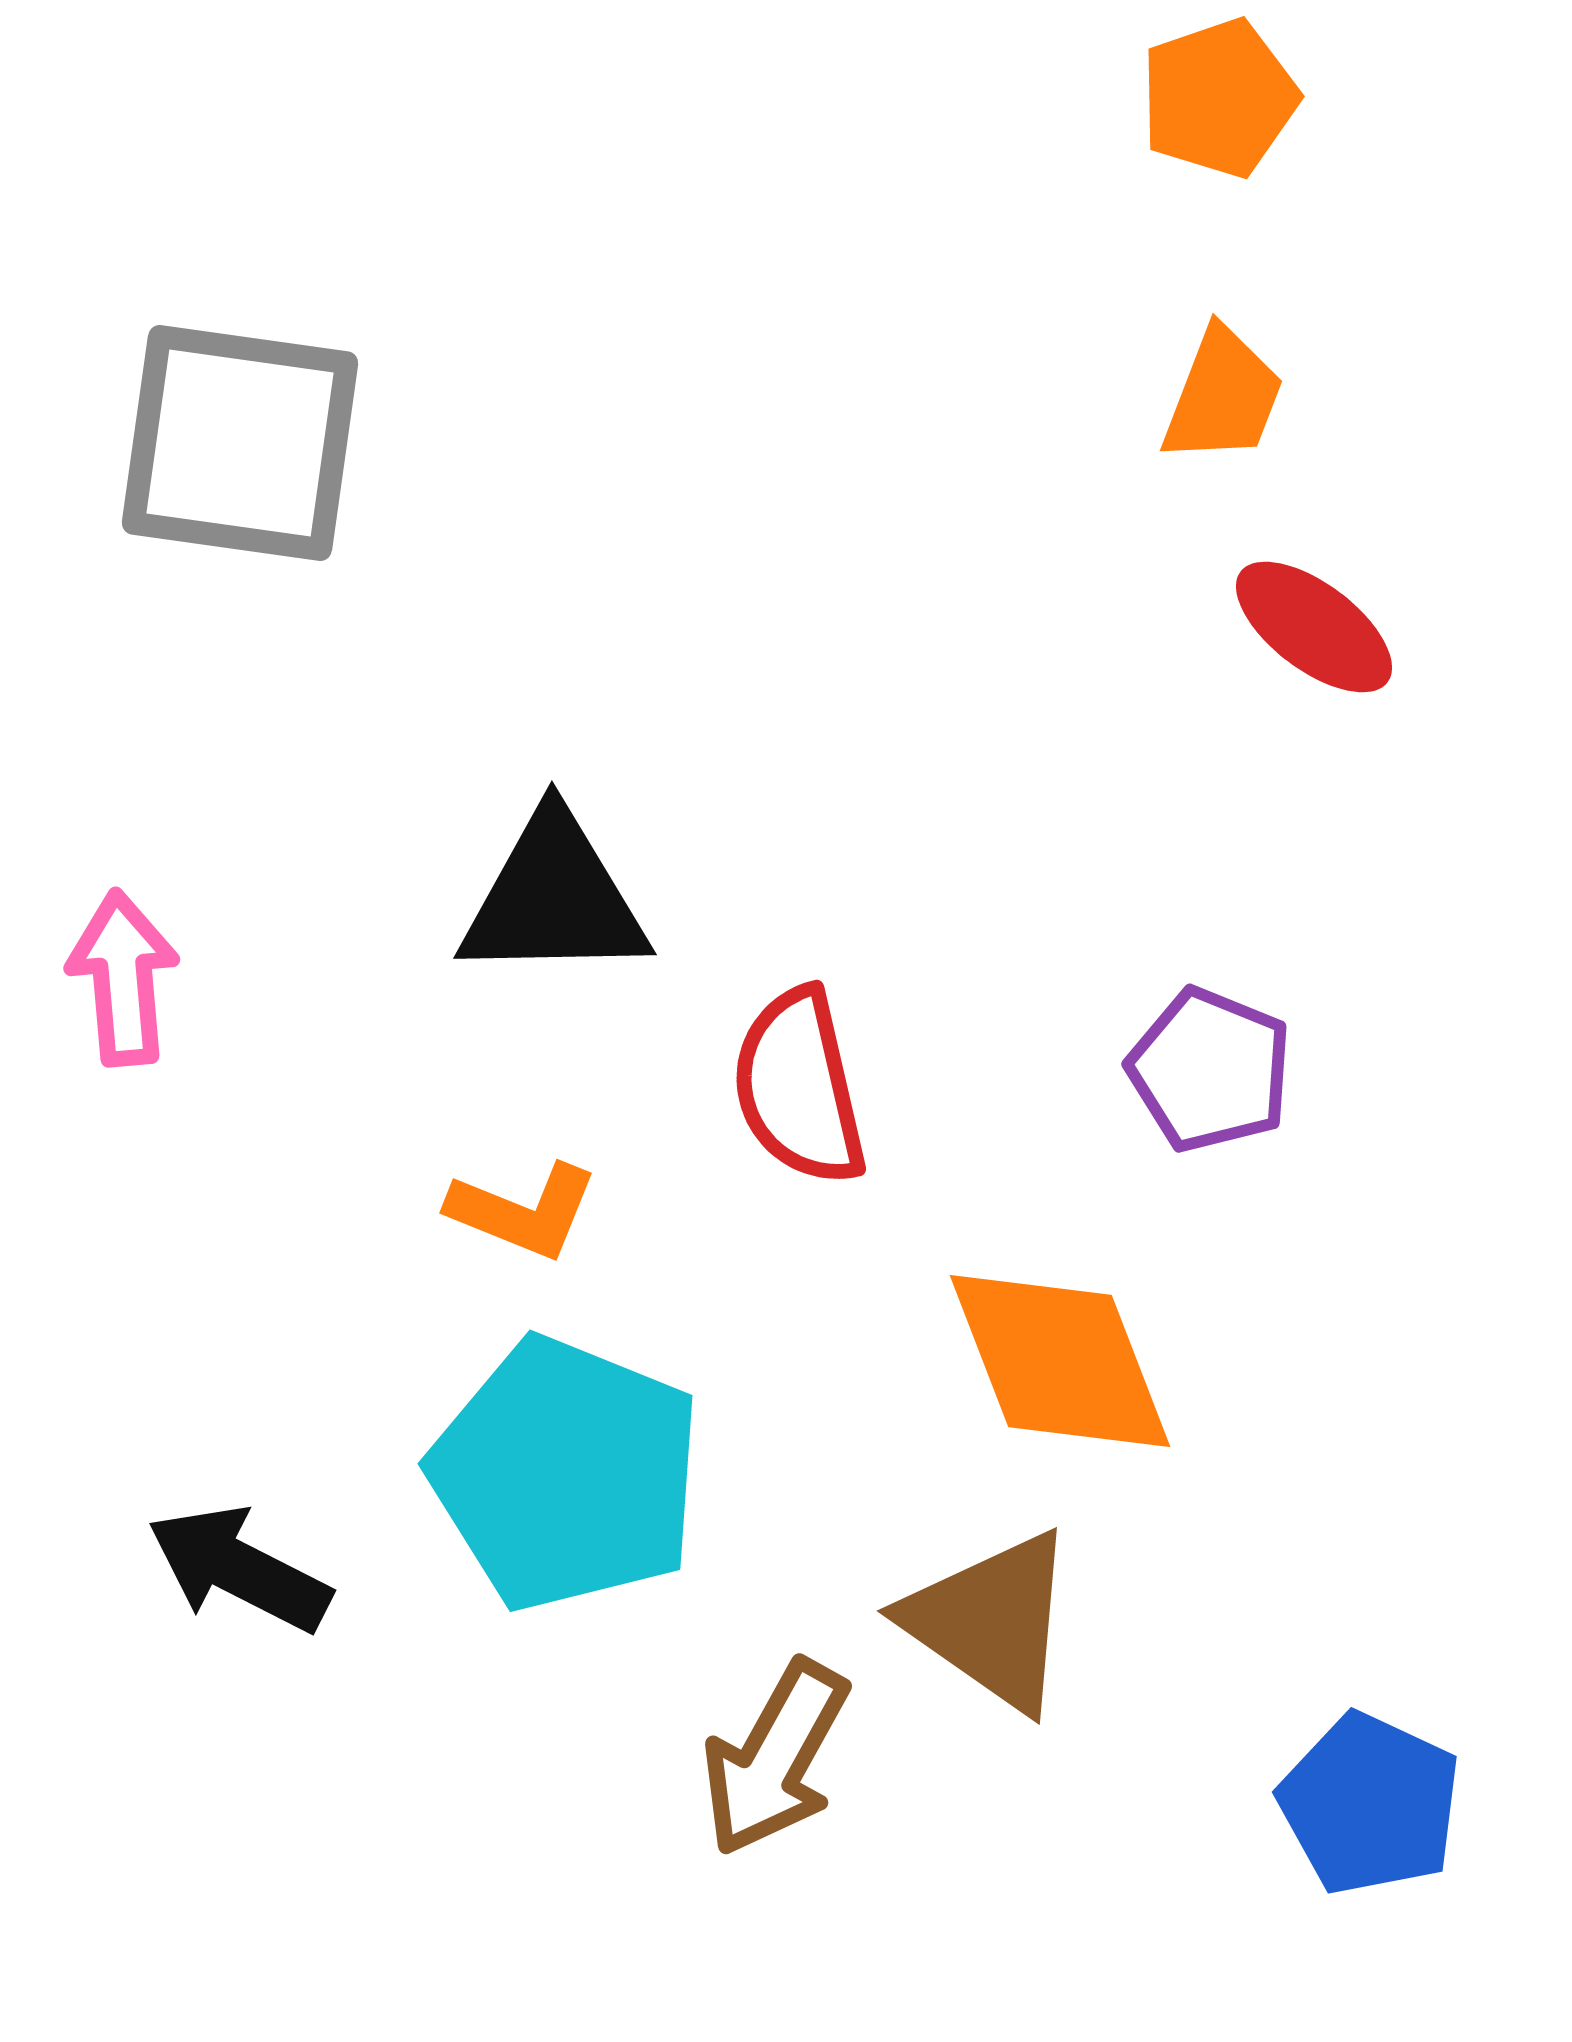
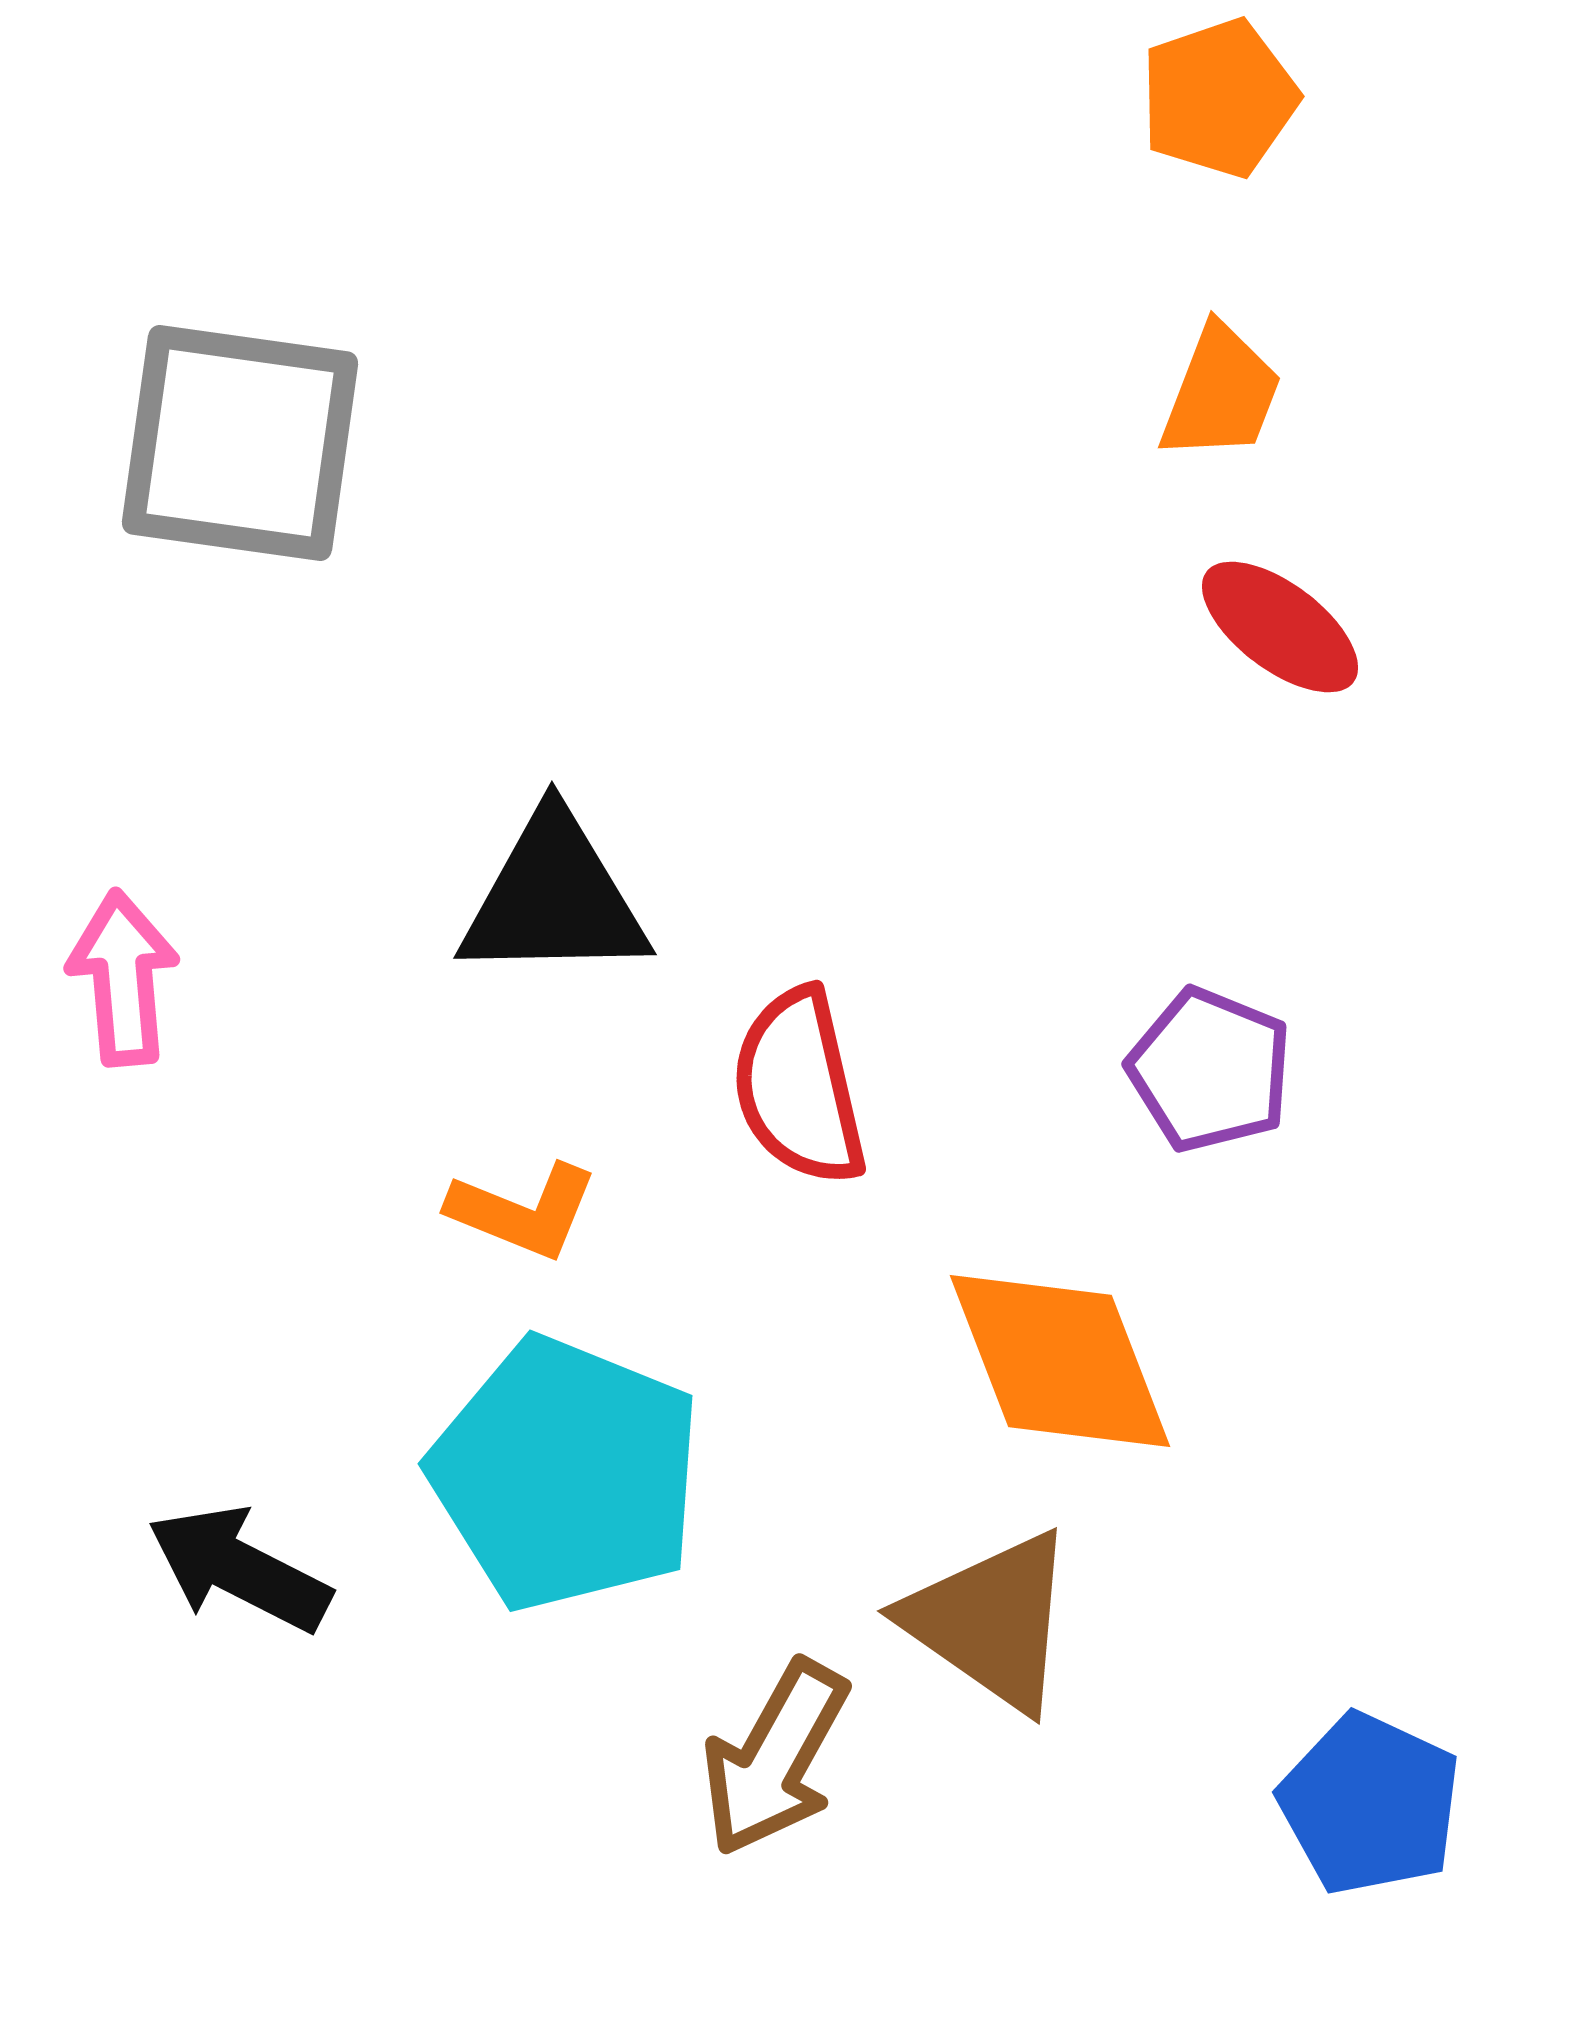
orange trapezoid: moved 2 px left, 3 px up
red ellipse: moved 34 px left
